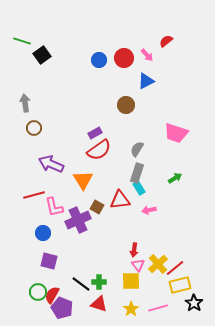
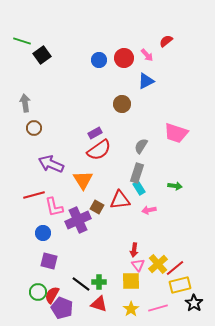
brown circle at (126, 105): moved 4 px left, 1 px up
gray semicircle at (137, 149): moved 4 px right, 3 px up
green arrow at (175, 178): moved 8 px down; rotated 40 degrees clockwise
